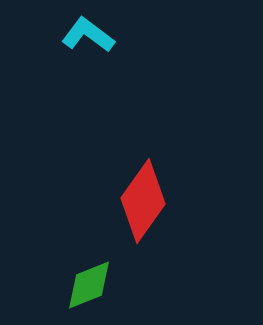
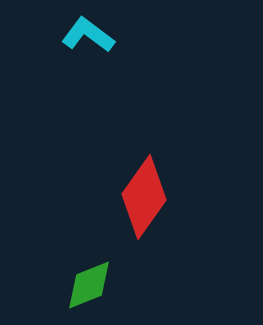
red diamond: moved 1 px right, 4 px up
